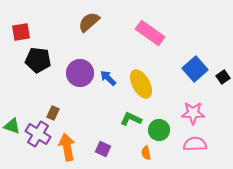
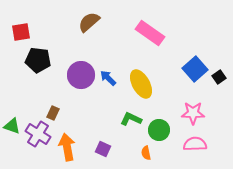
purple circle: moved 1 px right, 2 px down
black square: moved 4 px left
